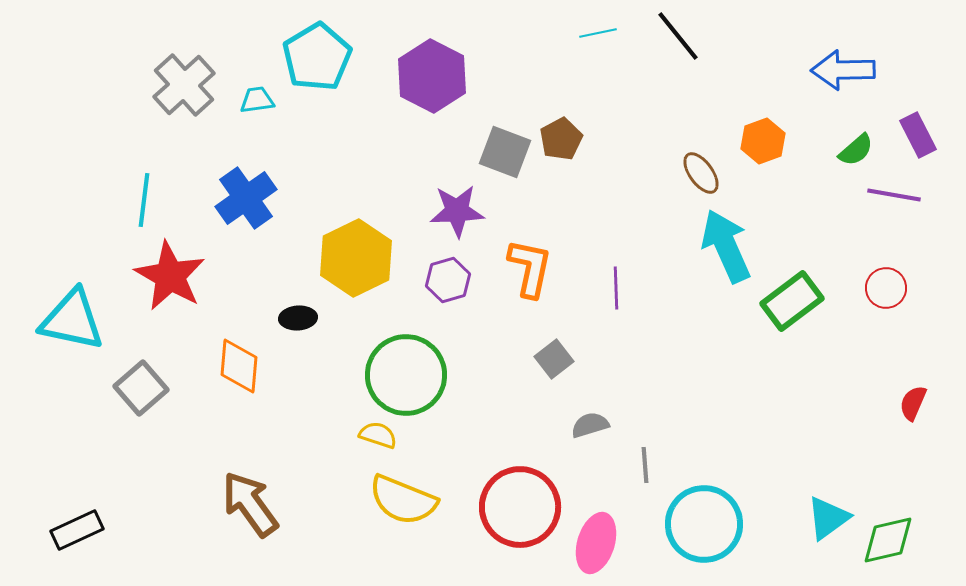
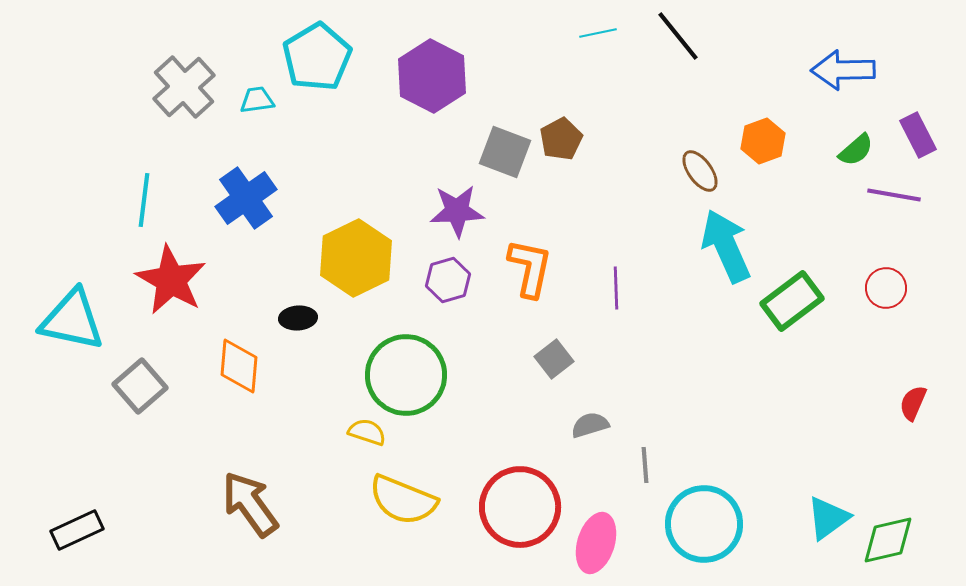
gray cross at (184, 85): moved 2 px down
brown ellipse at (701, 173): moved 1 px left, 2 px up
red star at (170, 276): moved 1 px right, 4 px down
gray square at (141, 388): moved 1 px left, 2 px up
yellow semicircle at (378, 435): moved 11 px left, 3 px up
